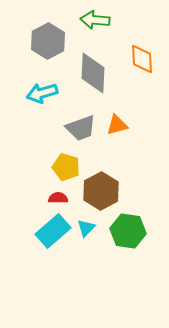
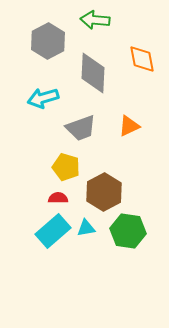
orange diamond: rotated 8 degrees counterclockwise
cyan arrow: moved 1 px right, 5 px down
orange triangle: moved 12 px right, 1 px down; rotated 10 degrees counterclockwise
brown hexagon: moved 3 px right, 1 px down
cyan triangle: rotated 36 degrees clockwise
